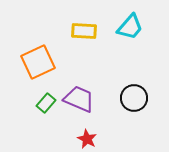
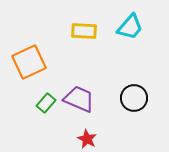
orange square: moved 9 px left
